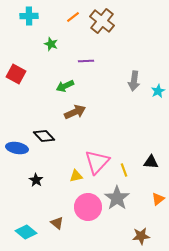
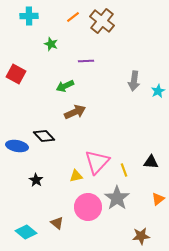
blue ellipse: moved 2 px up
